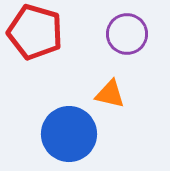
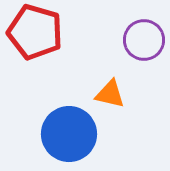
purple circle: moved 17 px right, 6 px down
